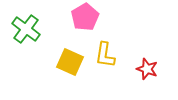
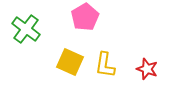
yellow L-shape: moved 10 px down
